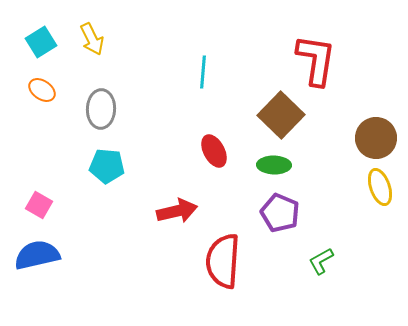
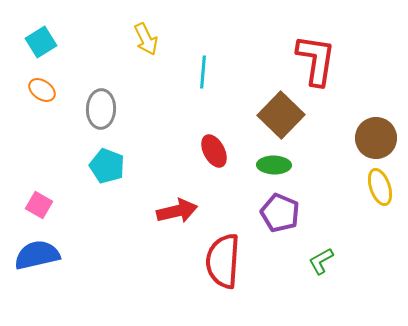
yellow arrow: moved 54 px right
cyan pentagon: rotated 16 degrees clockwise
